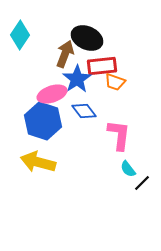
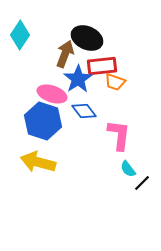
blue star: moved 1 px right
pink ellipse: rotated 36 degrees clockwise
